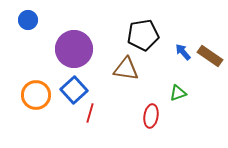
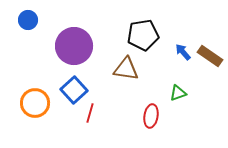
purple circle: moved 3 px up
orange circle: moved 1 px left, 8 px down
